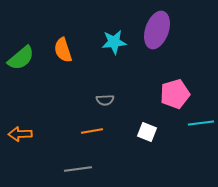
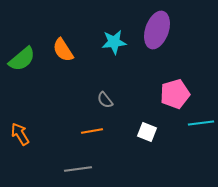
orange semicircle: rotated 15 degrees counterclockwise
green semicircle: moved 1 px right, 1 px down
gray semicircle: rotated 54 degrees clockwise
orange arrow: rotated 60 degrees clockwise
